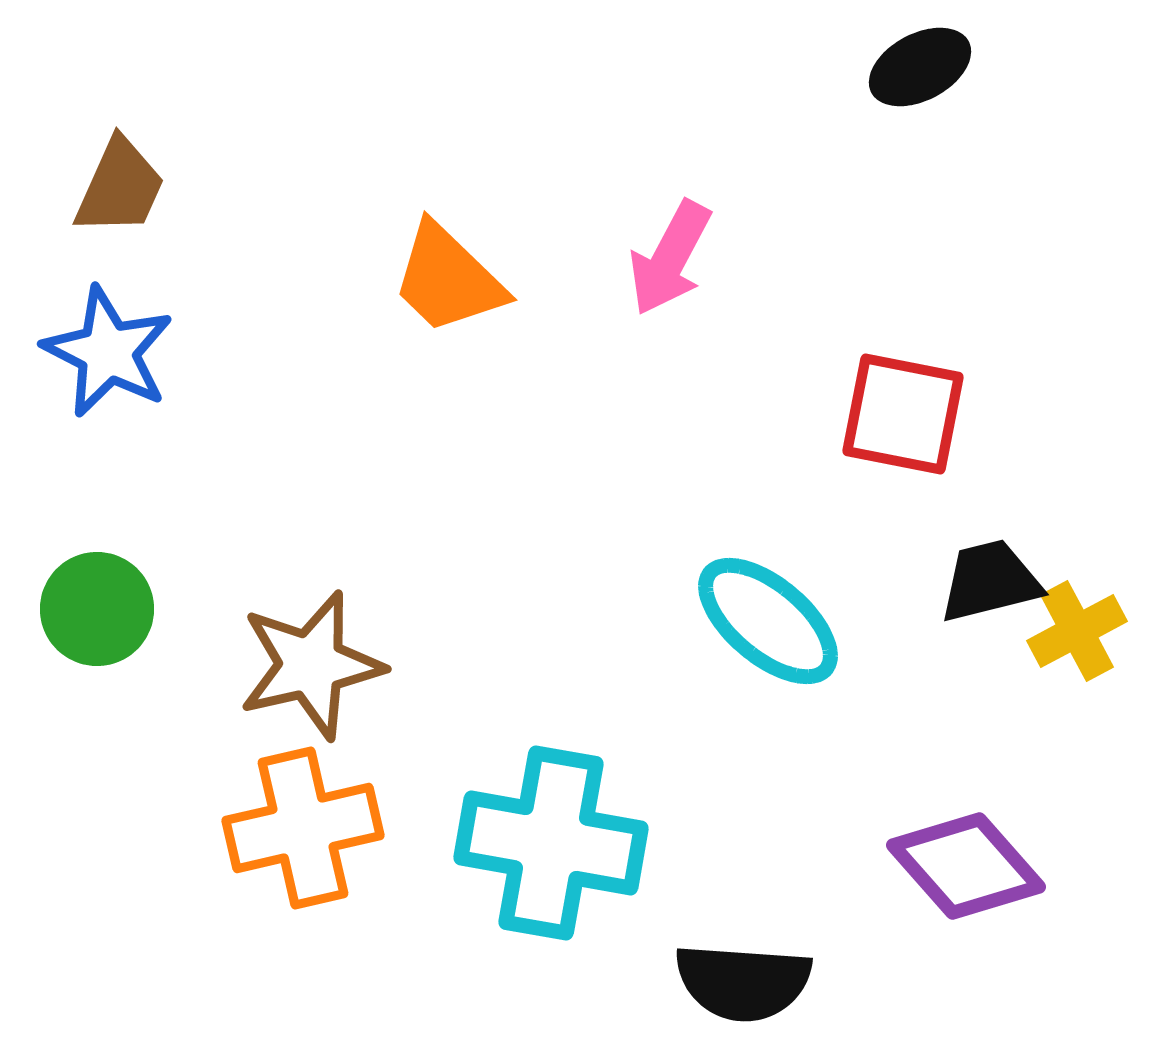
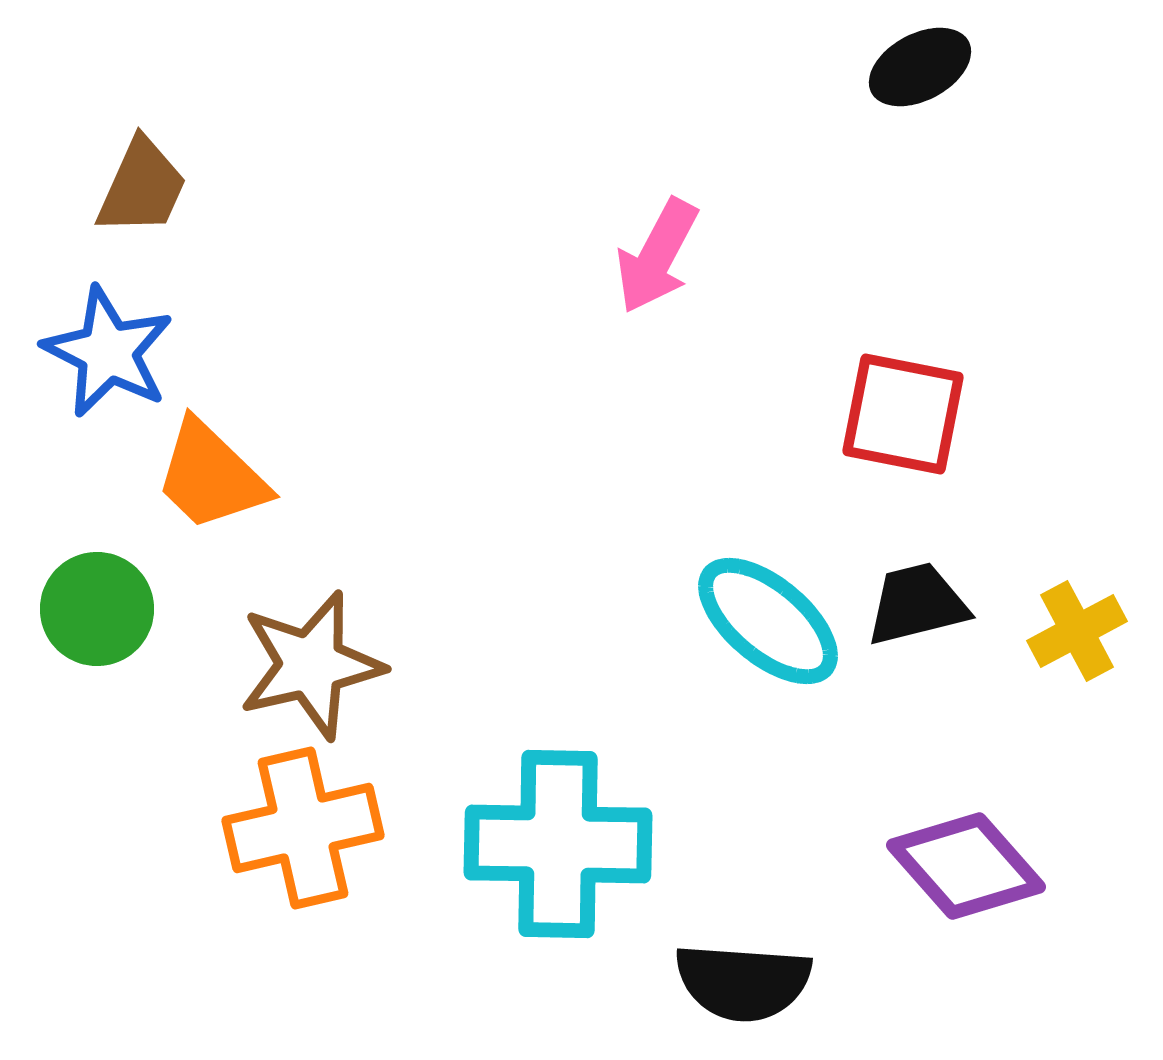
brown trapezoid: moved 22 px right
pink arrow: moved 13 px left, 2 px up
orange trapezoid: moved 237 px left, 197 px down
black trapezoid: moved 73 px left, 23 px down
cyan cross: moved 7 px right, 1 px down; rotated 9 degrees counterclockwise
